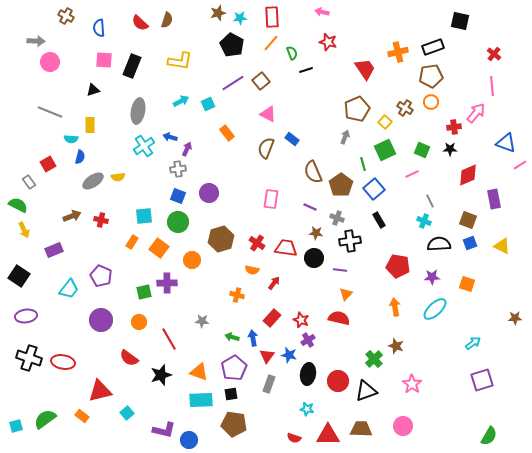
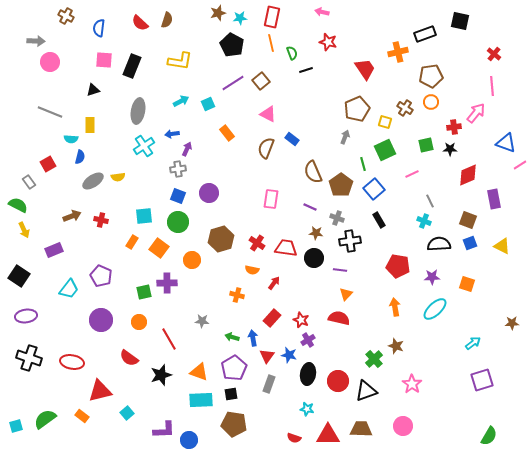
red rectangle at (272, 17): rotated 15 degrees clockwise
blue semicircle at (99, 28): rotated 12 degrees clockwise
orange line at (271, 43): rotated 54 degrees counterclockwise
black rectangle at (433, 47): moved 8 px left, 13 px up
yellow square at (385, 122): rotated 24 degrees counterclockwise
blue arrow at (170, 137): moved 2 px right, 3 px up; rotated 24 degrees counterclockwise
green square at (422, 150): moved 4 px right, 5 px up; rotated 35 degrees counterclockwise
brown star at (515, 318): moved 3 px left, 5 px down
red ellipse at (63, 362): moved 9 px right
purple L-shape at (164, 430): rotated 15 degrees counterclockwise
